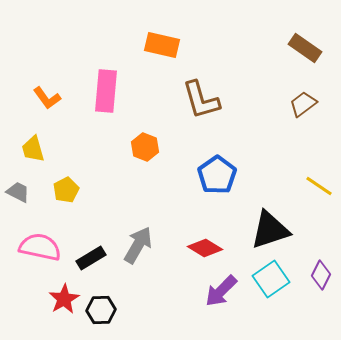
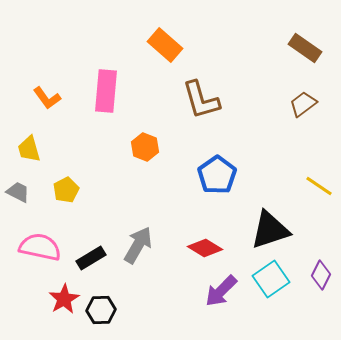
orange rectangle: moved 3 px right; rotated 28 degrees clockwise
yellow trapezoid: moved 4 px left
